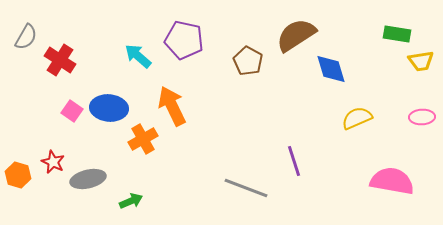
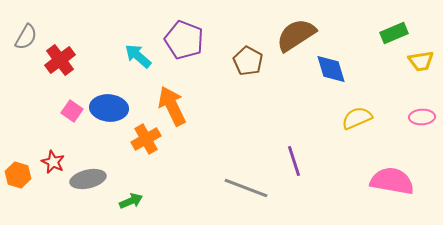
green rectangle: moved 3 px left, 1 px up; rotated 32 degrees counterclockwise
purple pentagon: rotated 9 degrees clockwise
red cross: rotated 20 degrees clockwise
orange cross: moved 3 px right
